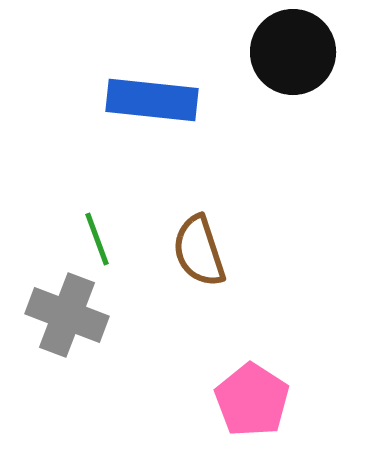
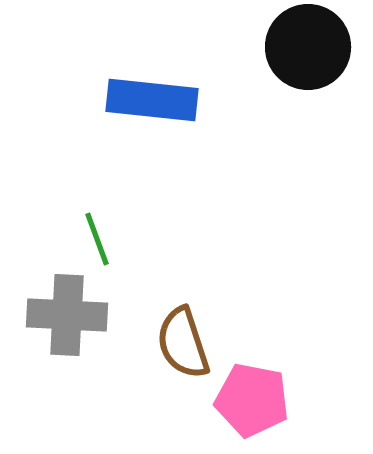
black circle: moved 15 px right, 5 px up
brown semicircle: moved 16 px left, 92 px down
gray cross: rotated 18 degrees counterclockwise
pink pentagon: rotated 22 degrees counterclockwise
